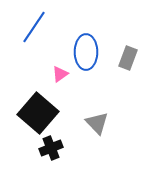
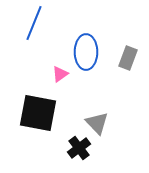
blue line: moved 4 px up; rotated 12 degrees counterclockwise
black square: rotated 30 degrees counterclockwise
black cross: moved 28 px right; rotated 15 degrees counterclockwise
